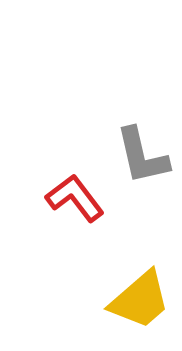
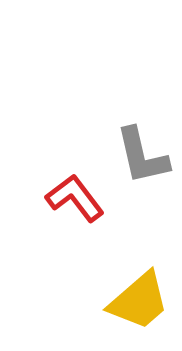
yellow trapezoid: moved 1 px left, 1 px down
